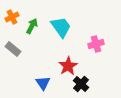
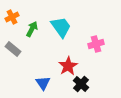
green arrow: moved 3 px down
